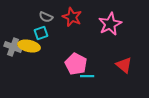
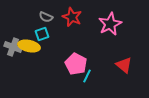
cyan square: moved 1 px right, 1 px down
cyan line: rotated 64 degrees counterclockwise
